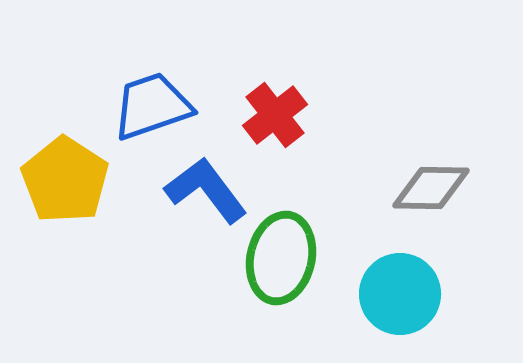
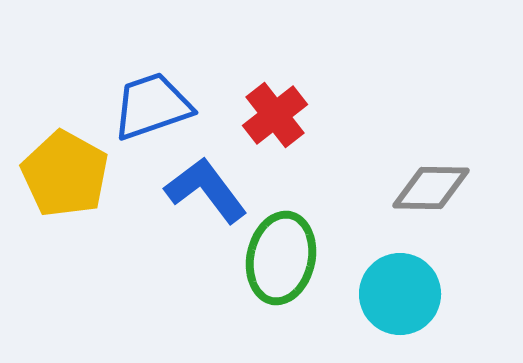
yellow pentagon: moved 6 px up; rotated 4 degrees counterclockwise
